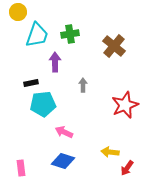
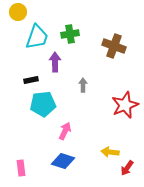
cyan trapezoid: moved 2 px down
brown cross: rotated 20 degrees counterclockwise
black rectangle: moved 3 px up
pink arrow: moved 1 px right, 1 px up; rotated 90 degrees clockwise
